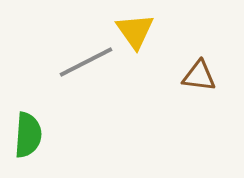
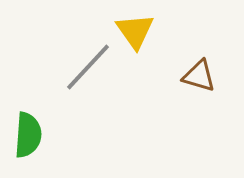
gray line: moved 2 px right, 5 px down; rotated 20 degrees counterclockwise
brown triangle: rotated 9 degrees clockwise
